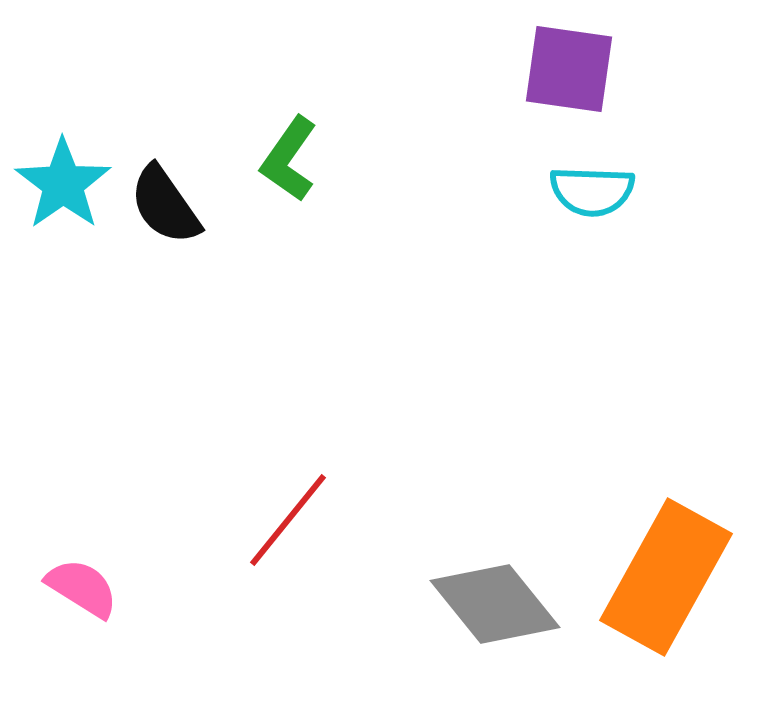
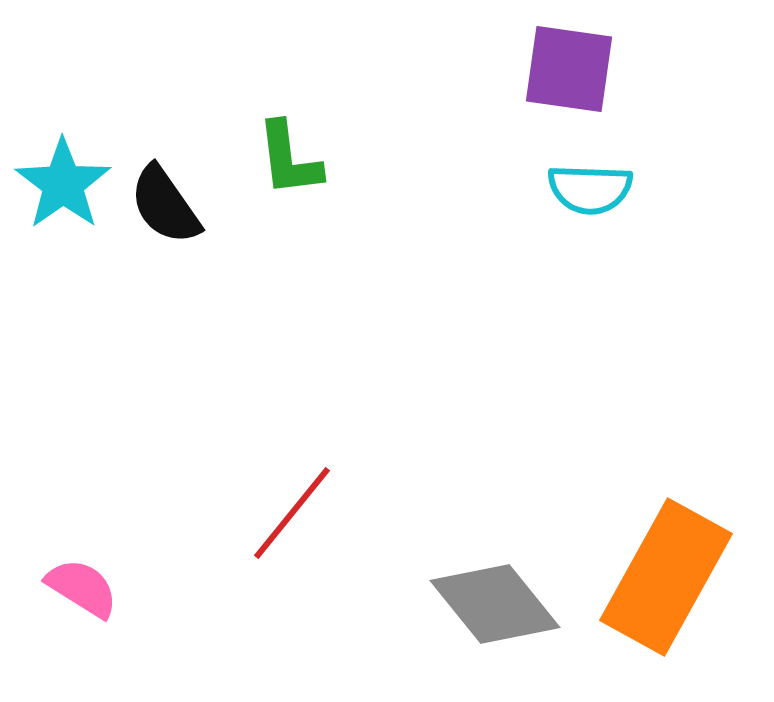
green L-shape: rotated 42 degrees counterclockwise
cyan semicircle: moved 2 px left, 2 px up
red line: moved 4 px right, 7 px up
